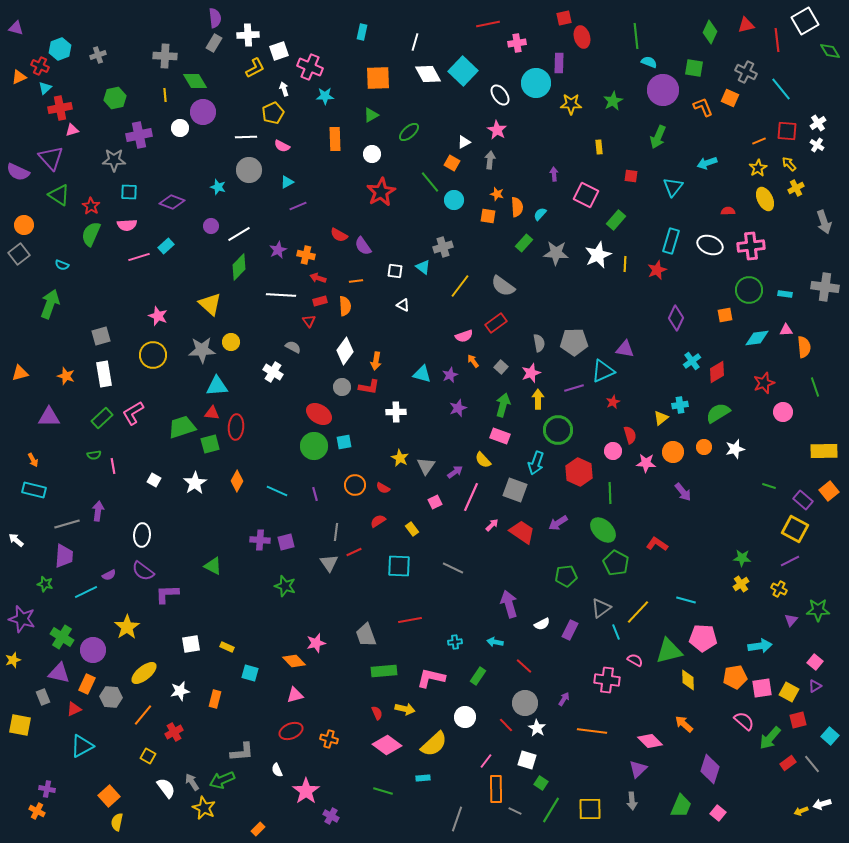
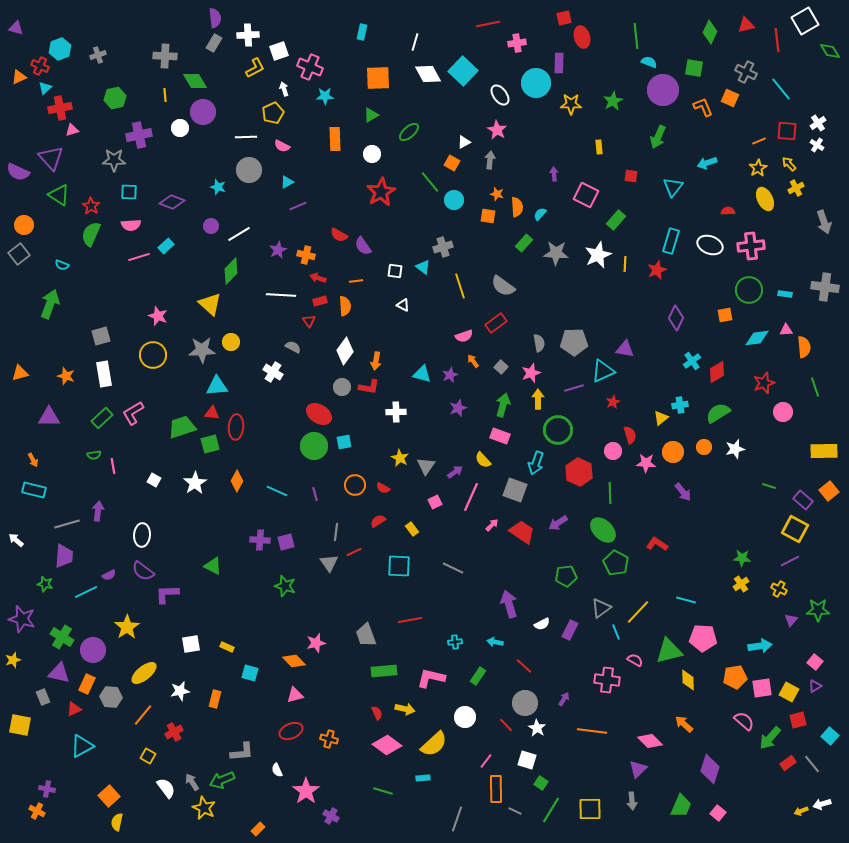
pink semicircle at (127, 225): moved 4 px right
green diamond at (239, 267): moved 8 px left, 4 px down
yellow line at (460, 286): rotated 55 degrees counterclockwise
